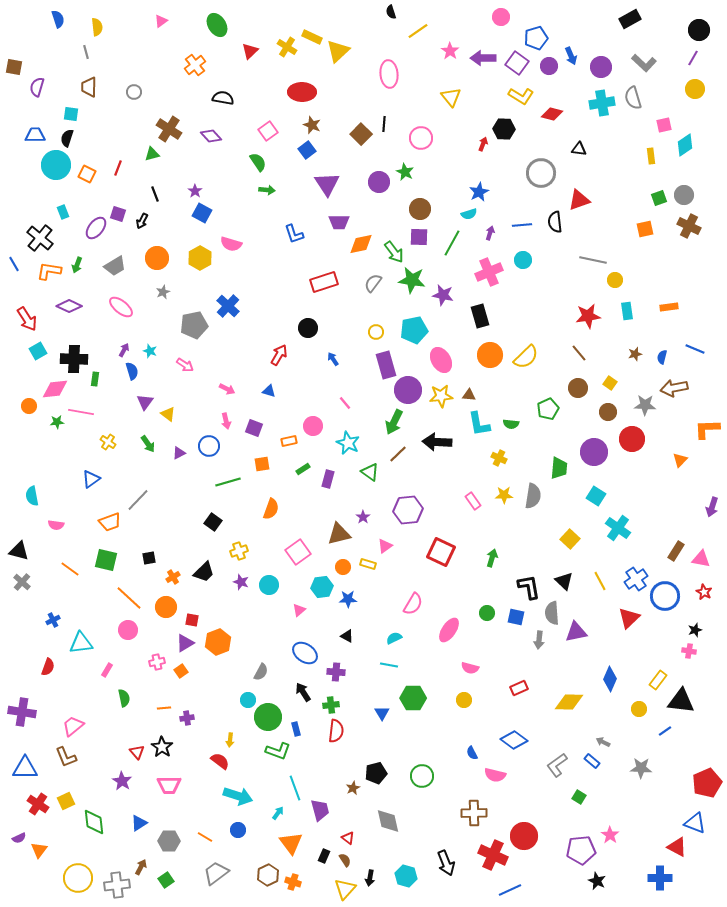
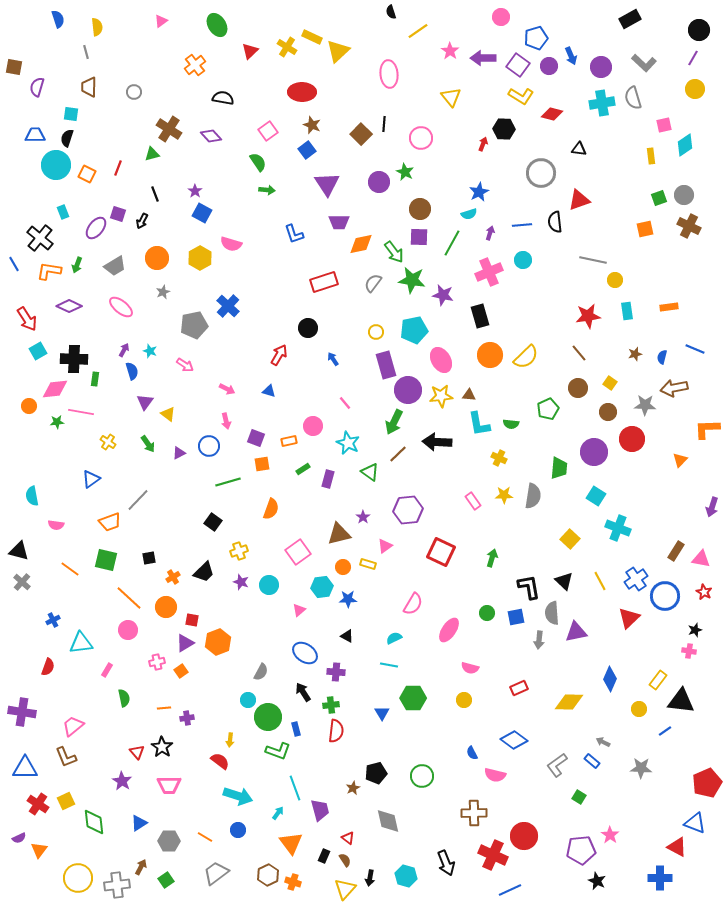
purple square at (517, 63): moved 1 px right, 2 px down
purple square at (254, 428): moved 2 px right, 10 px down
cyan cross at (618, 528): rotated 15 degrees counterclockwise
blue square at (516, 617): rotated 24 degrees counterclockwise
